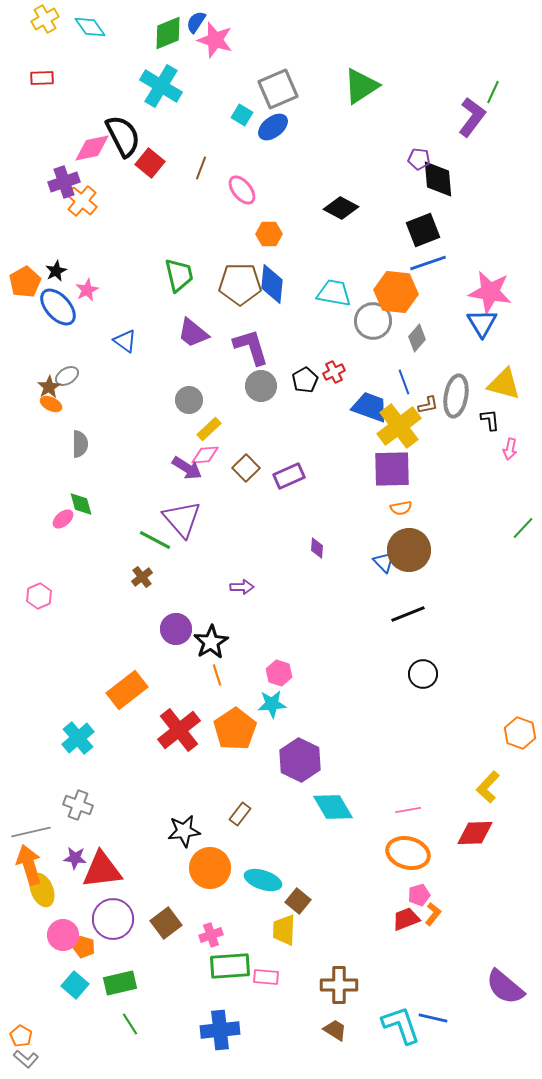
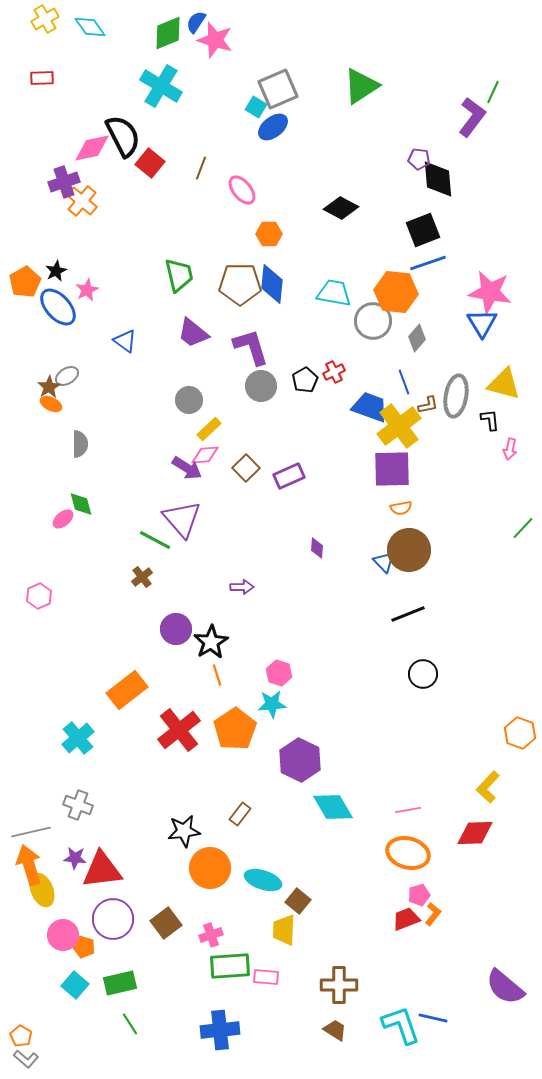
cyan square at (242, 115): moved 14 px right, 8 px up
